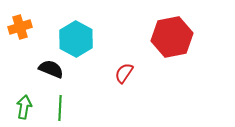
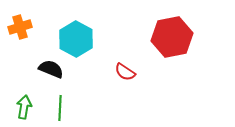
red semicircle: moved 1 px right, 1 px up; rotated 90 degrees counterclockwise
